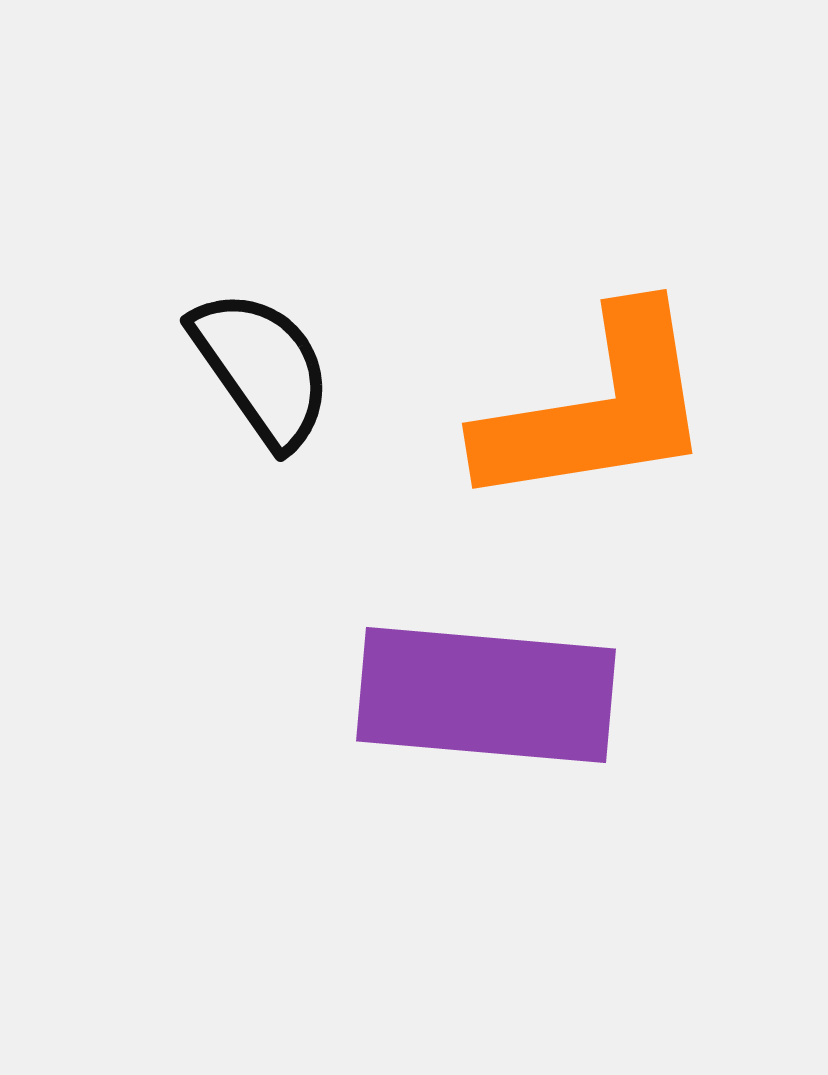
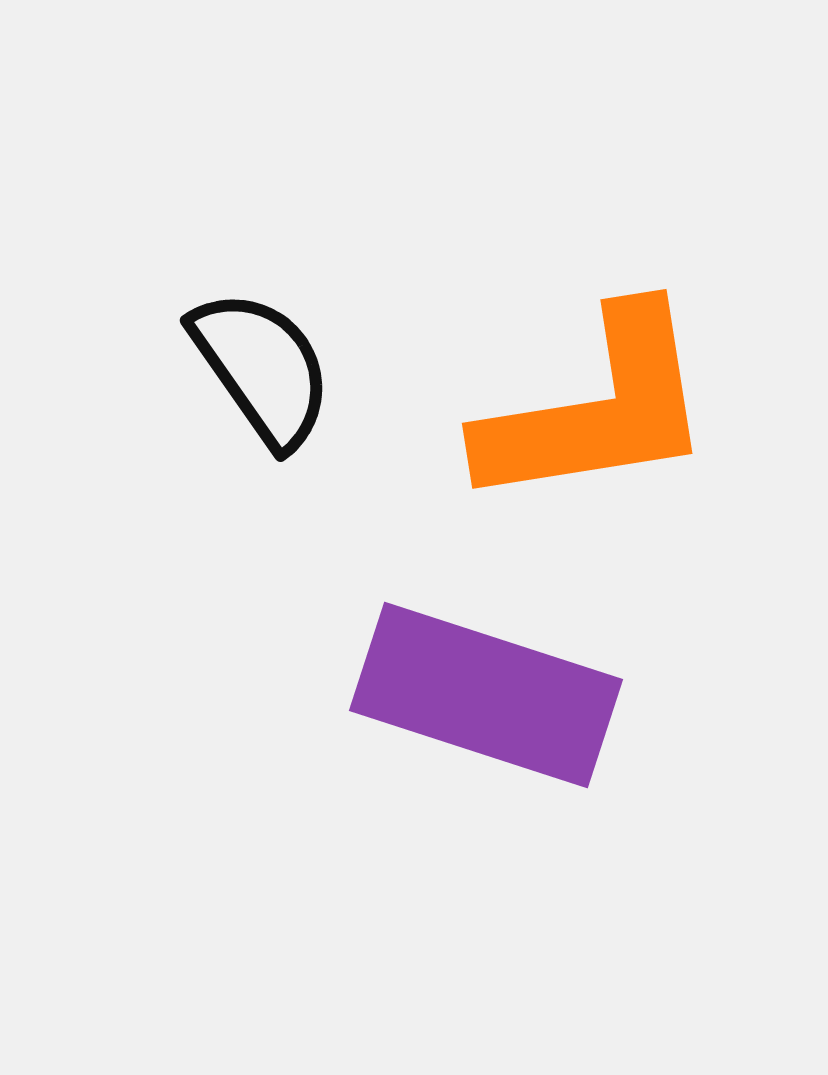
purple rectangle: rotated 13 degrees clockwise
